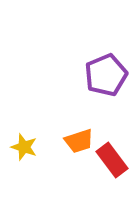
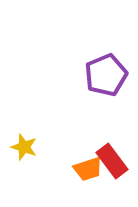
orange trapezoid: moved 9 px right, 28 px down
red rectangle: moved 1 px down
